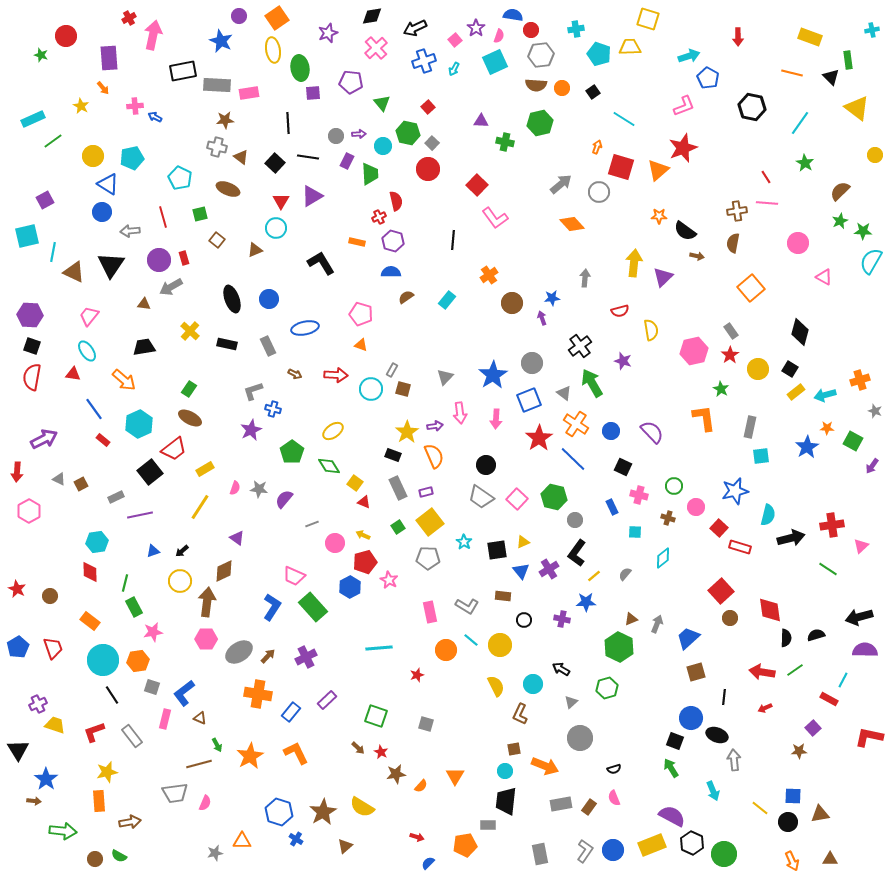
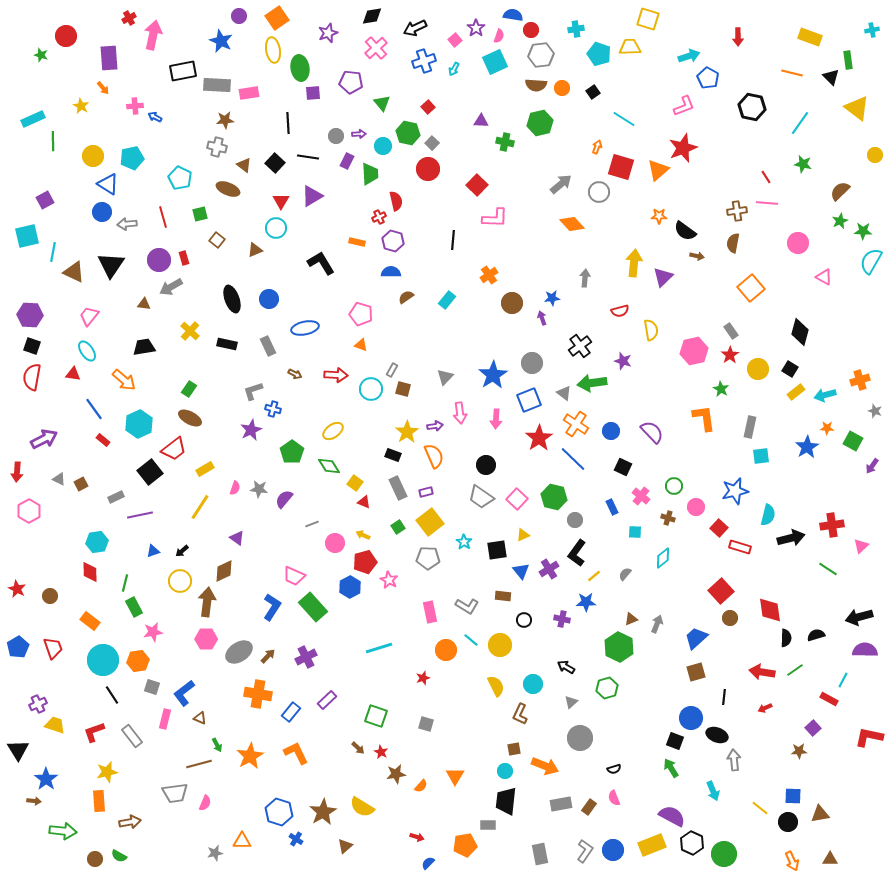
green line at (53, 141): rotated 54 degrees counterclockwise
brown triangle at (241, 157): moved 3 px right, 8 px down
green star at (805, 163): moved 2 px left, 1 px down; rotated 18 degrees counterclockwise
pink L-shape at (495, 218): rotated 52 degrees counterclockwise
gray arrow at (130, 231): moved 3 px left, 7 px up
green arrow at (592, 383): rotated 68 degrees counterclockwise
pink cross at (639, 495): moved 2 px right, 1 px down; rotated 24 degrees clockwise
yellow triangle at (523, 542): moved 7 px up
blue trapezoid at (688, 638): moved 8 px right
cyan line at (379, 648): rotated 12 degrees counterclockwise
black arrow at (561, 669): moved 5 px right, 2 px up
red star at (417, 675): moved 6 px right, 3 px down
